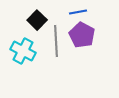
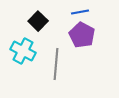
blue line: moved 2 px right
black square: moved 1 px right, 1 px down
gray line: moved 23 px down; rotated 8 degrees clockwise
